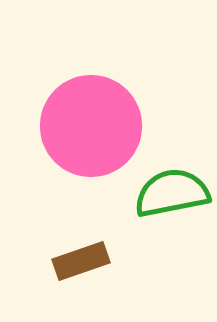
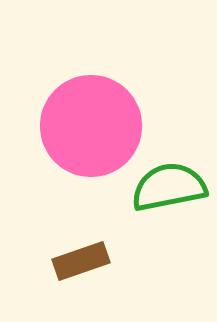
green semicircle: moved 3 px left, 6 px up
